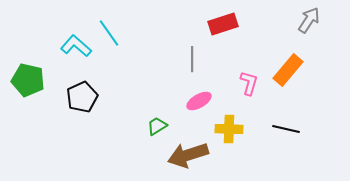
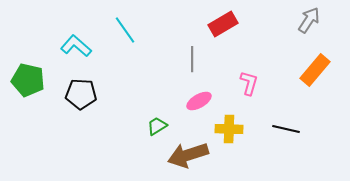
red rectangle: rotated 12 degrees counterclockwise
cyan line: moved 16 px right, 3 px up
orange rectangle: moved 27 px right
black pentagon: moved 1 px left, 3 px up; rotated 28 degrees clockwise
